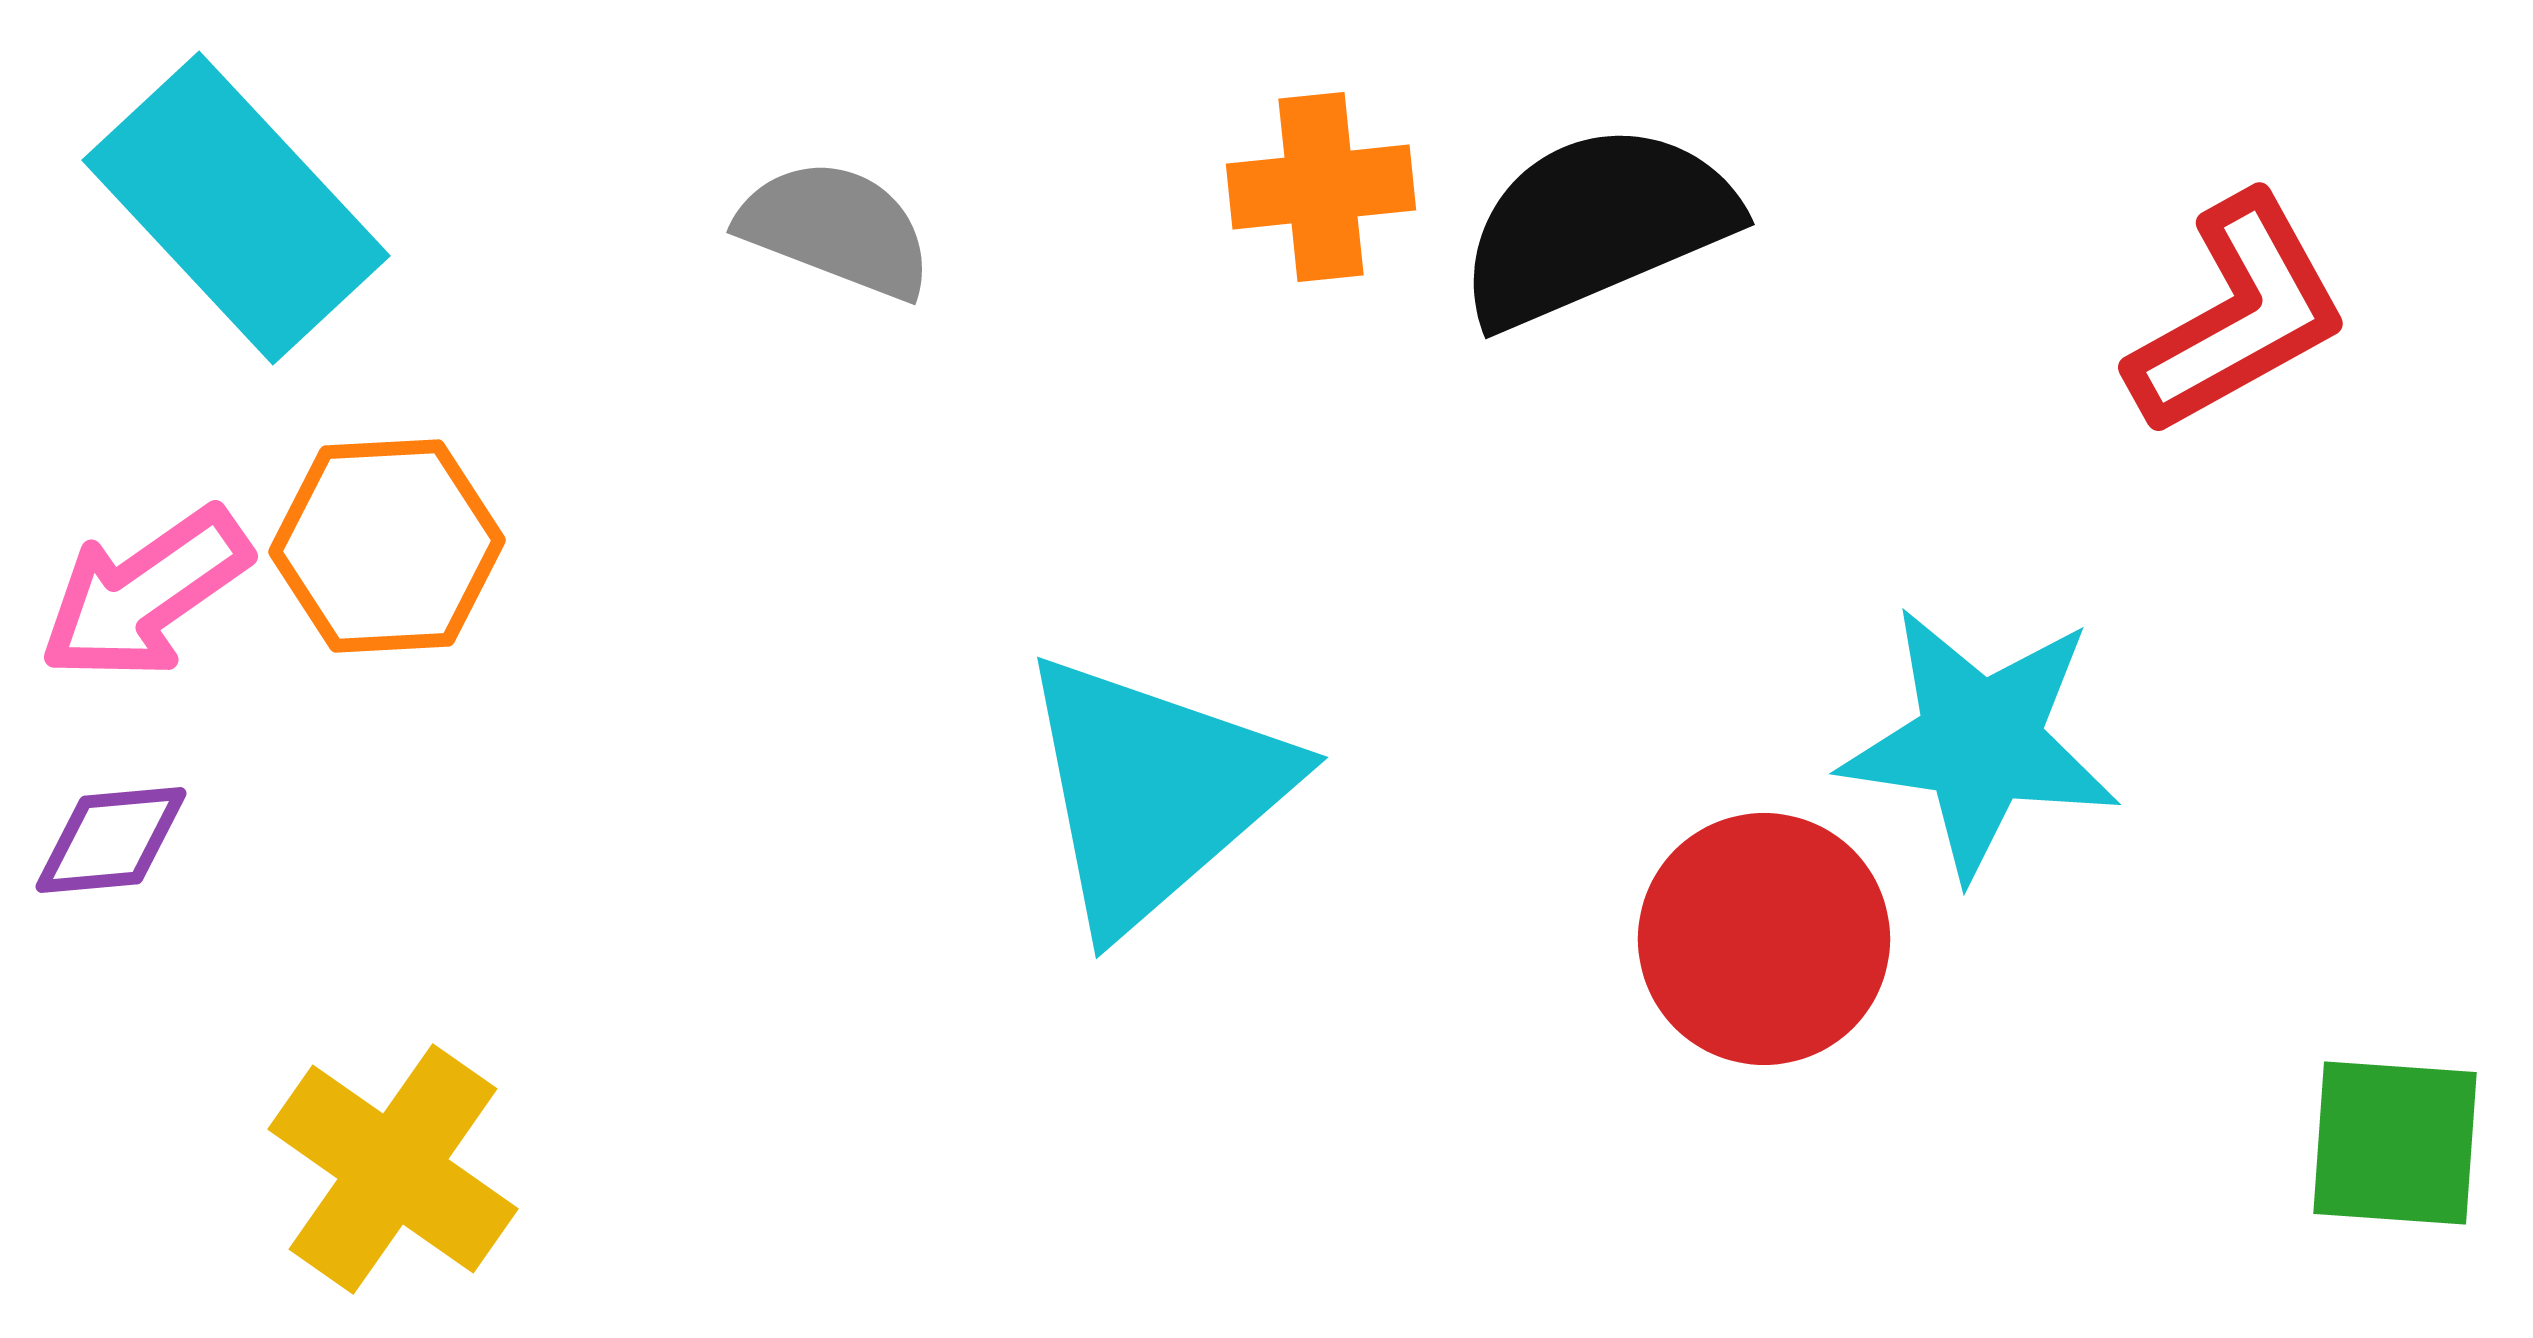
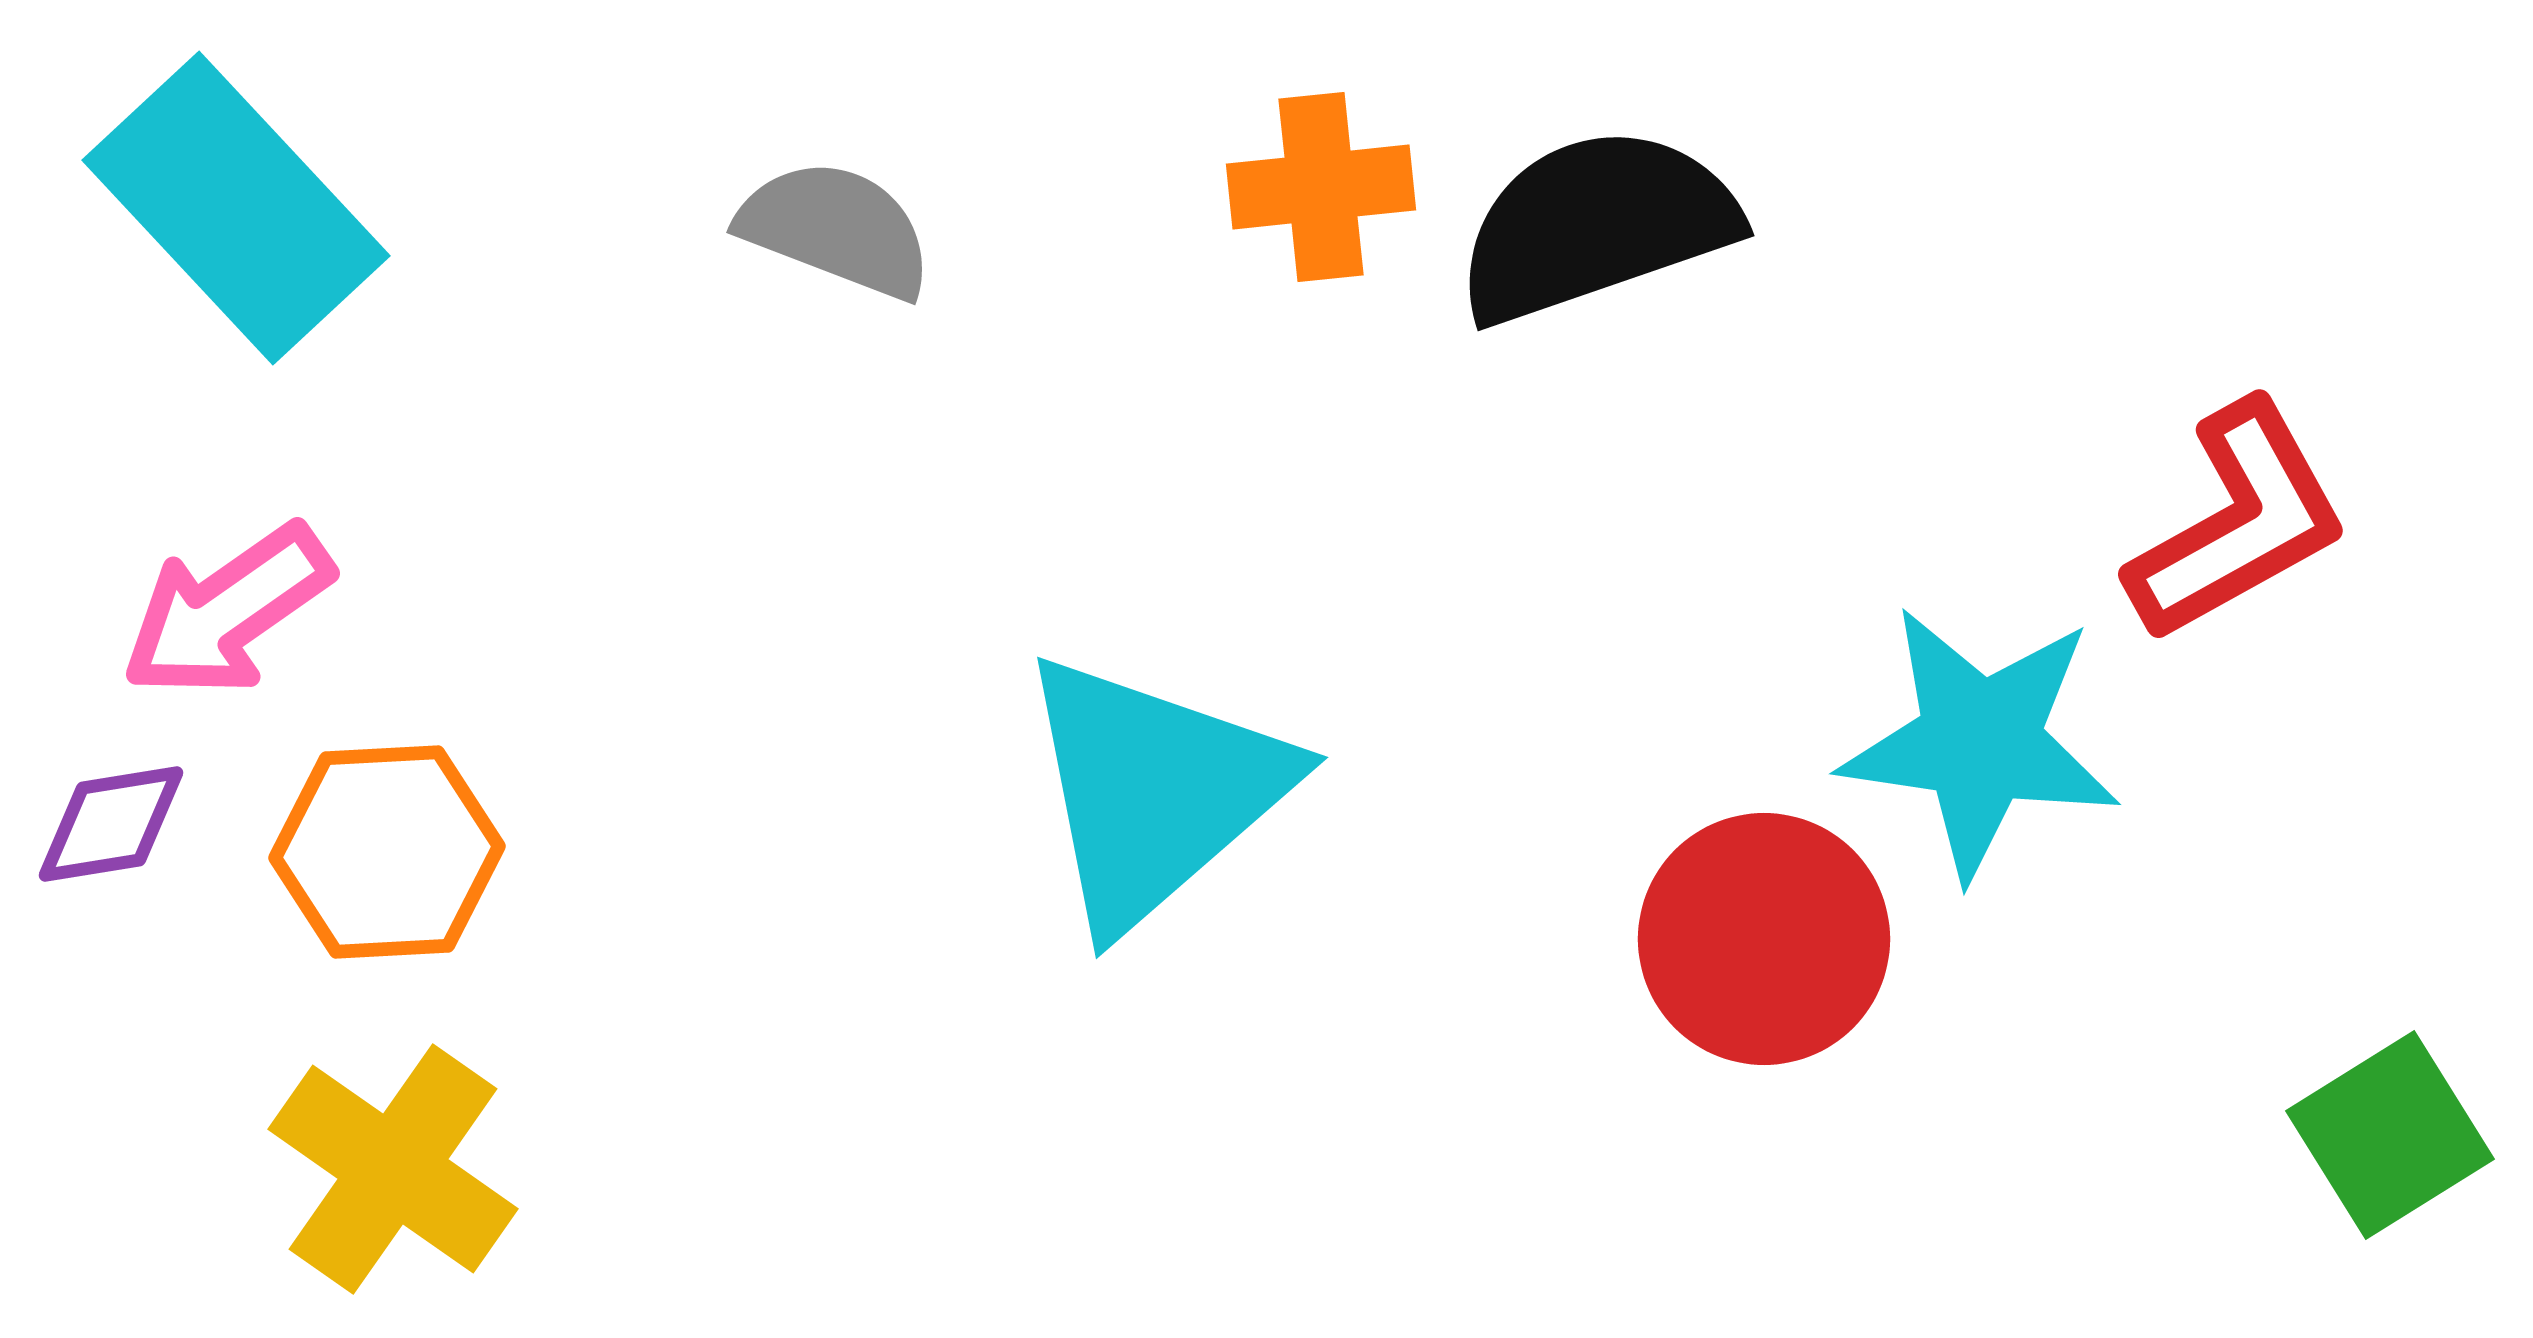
black semicircle: rotated 4 degrees clockwise
red L-shape: moved 207 px down
orange hexagon: moved 306 px down
pink arrow: moved 82 px right, 17 px down
purple diamond: moved 16 px up; rotated 4 degrees counterclockwise
green square: moved 5 px left, 8 px up; rotated 36 degrees counterclockwise
